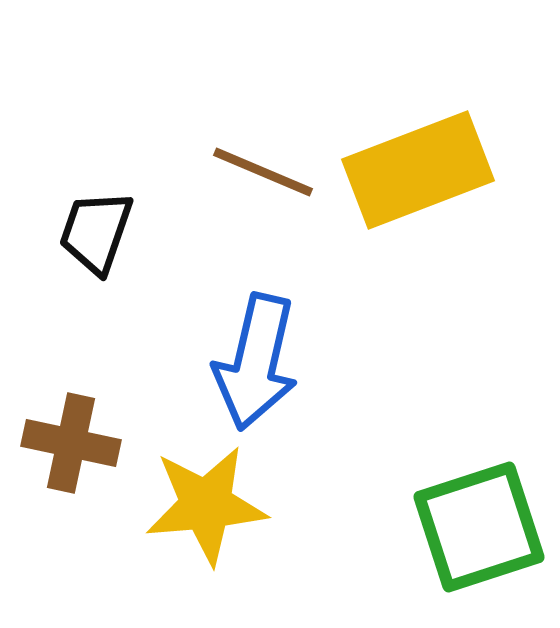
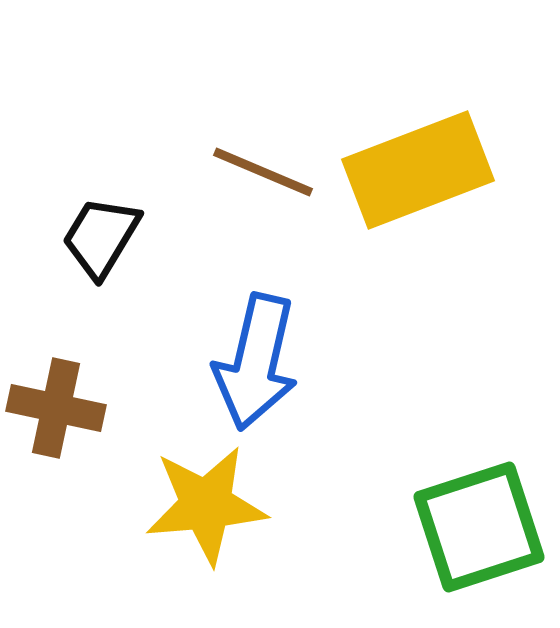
black trapezoid: moved 5 px right, 5 px down; rotated 12 degrees clockwise
brown cross: moved 15 px left, 35 px up
